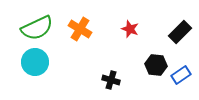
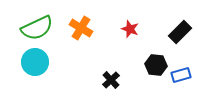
orange cross: moved 1 px right, 1 px up
blue rectangle: rotated 18 degrees clockwise
black cross: rotated 30 degrees clockwise
